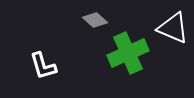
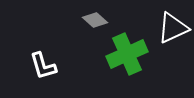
white triangle: rotated 48 degrees counterclockwise
green cross: moved 1 px left, 1 px down
